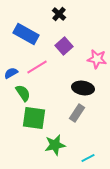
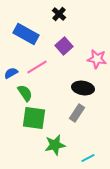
green semicircle: moved 2 px right
